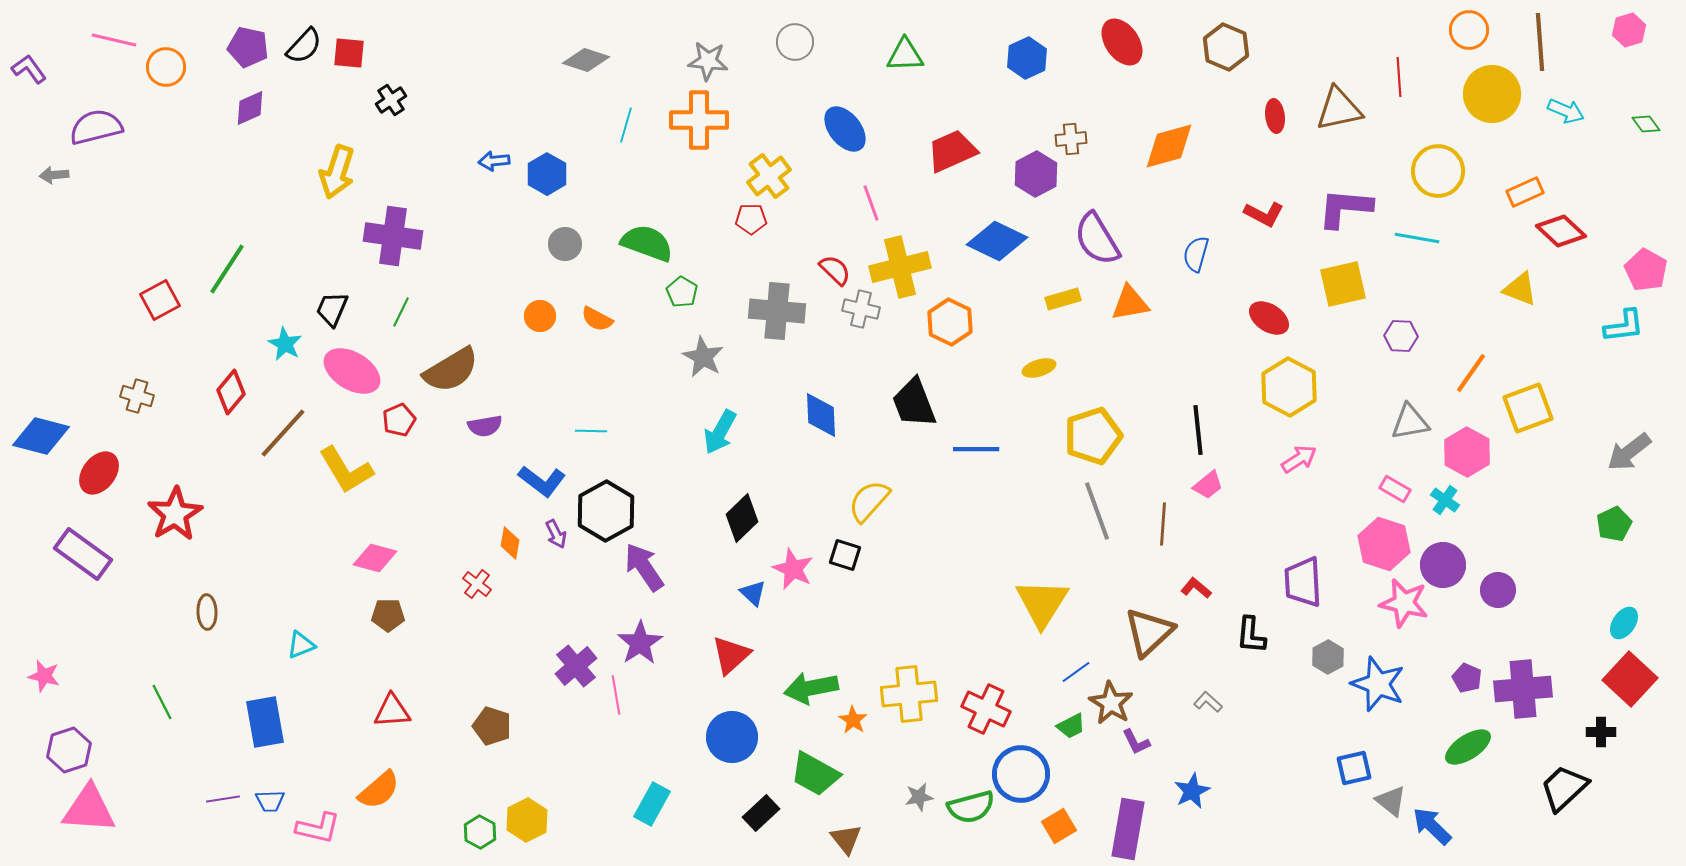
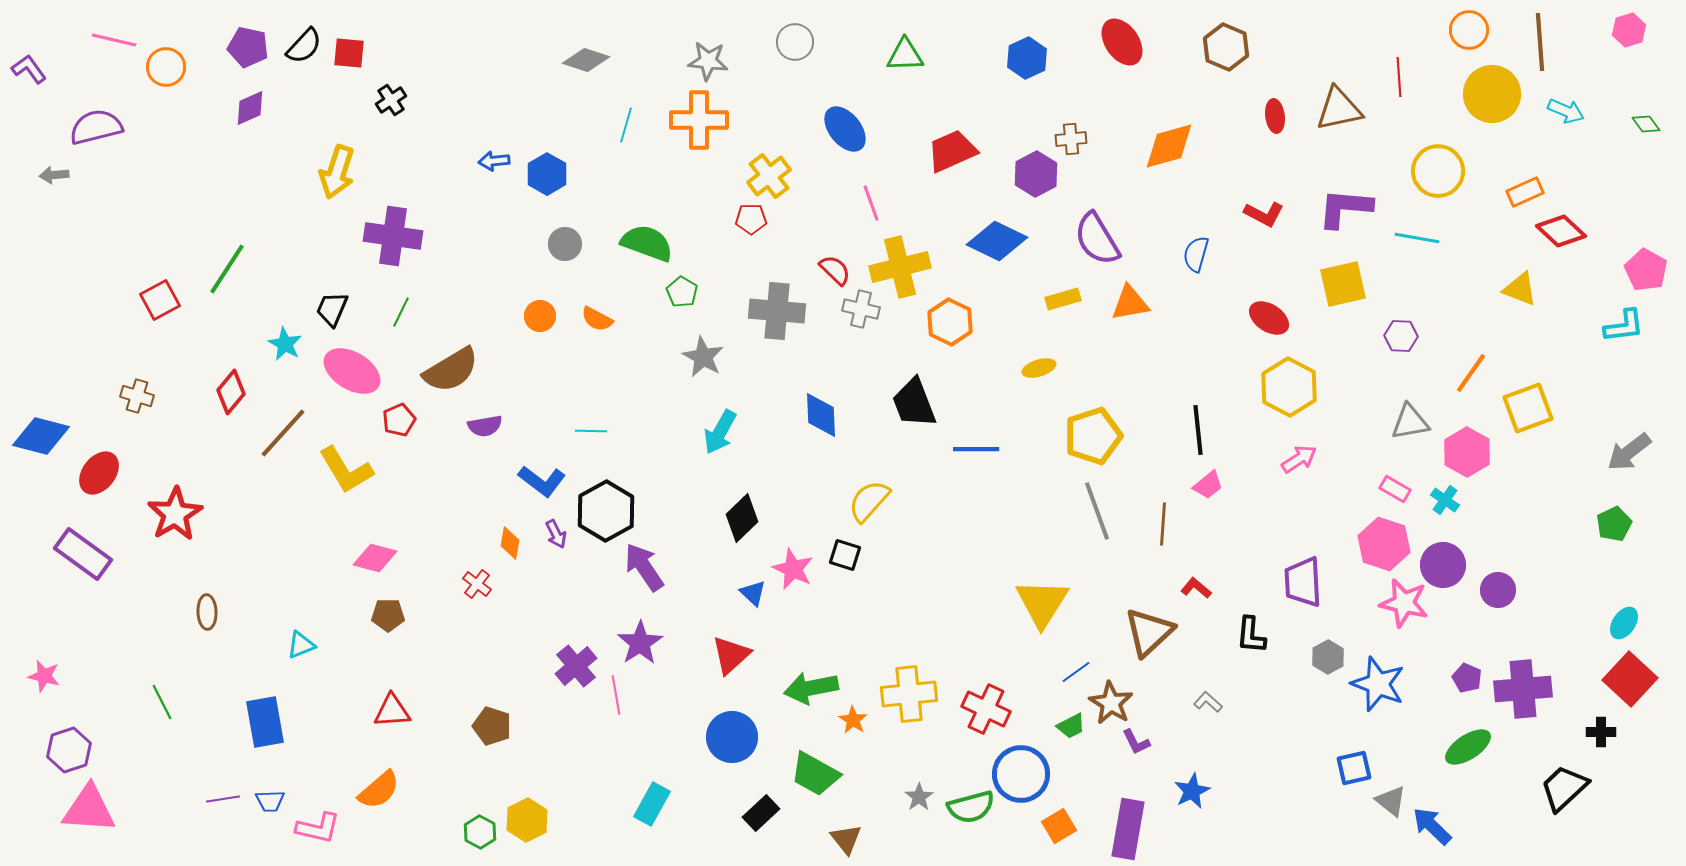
gray star at (919, 797): rotated 24 degrees counterclockwise
